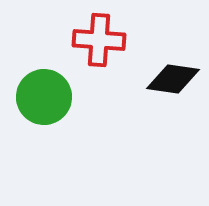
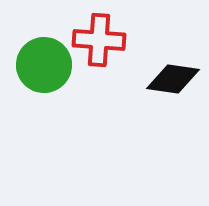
green circle: moved 32 px up
